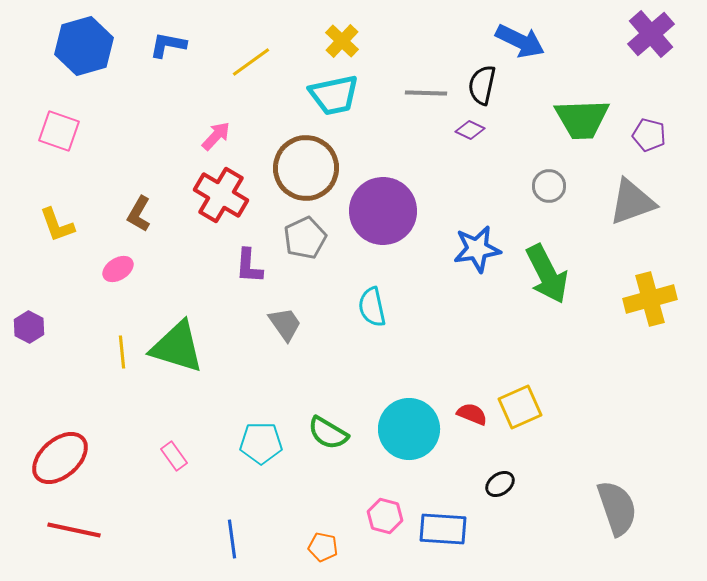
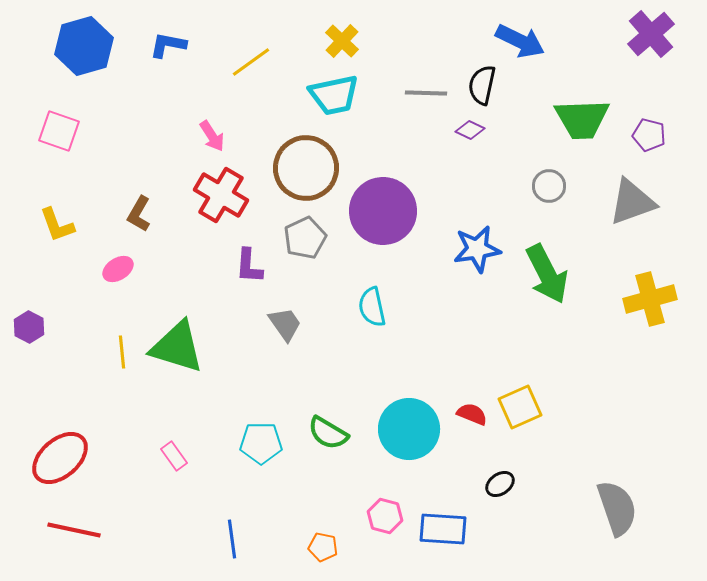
pink arrow at (216, 136): moved 4 px left; rotated 104 degrees clockwise
